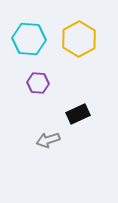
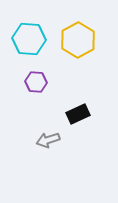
yellow hexagon: moved 1 px left, 1 px down
purple hexagon: moved 2 px left, 1 px up
